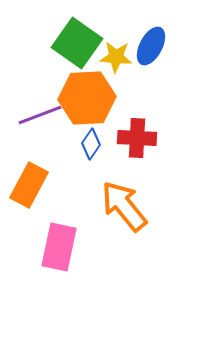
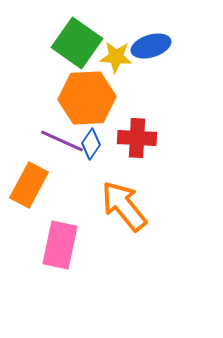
blue ellipse: rotated 45 degrees clockwise
purple line: moved 22 px right, 26 px down; rotated 45 degrees clockwise
pink rectangle: moved 1 px right, 2 px up
